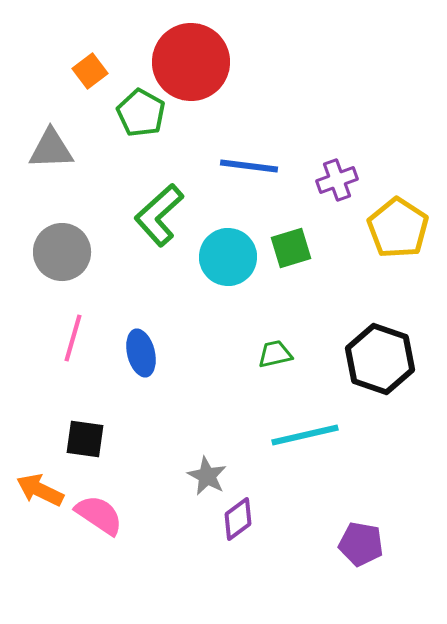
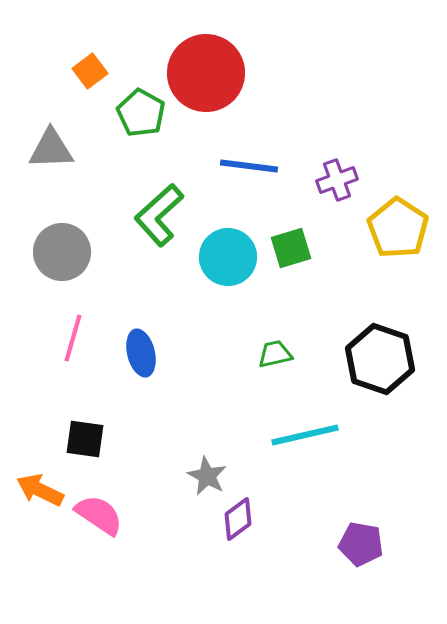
red circle: moved 15 px right, 11 px down
